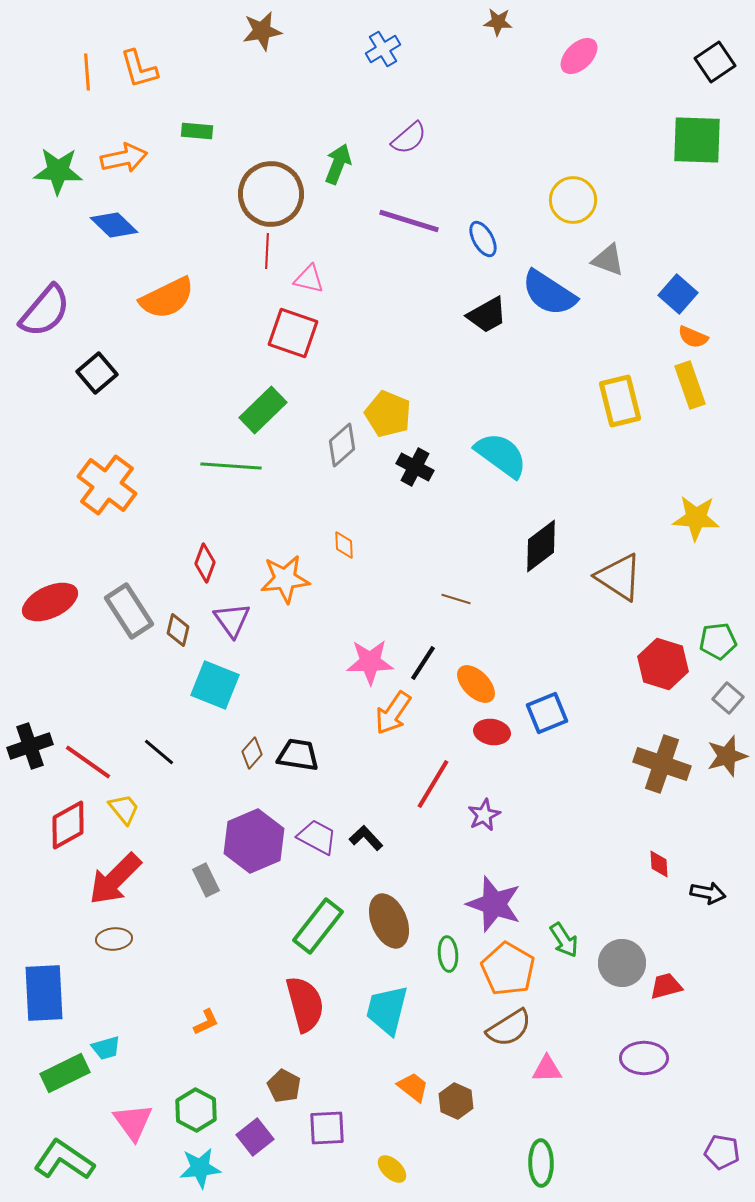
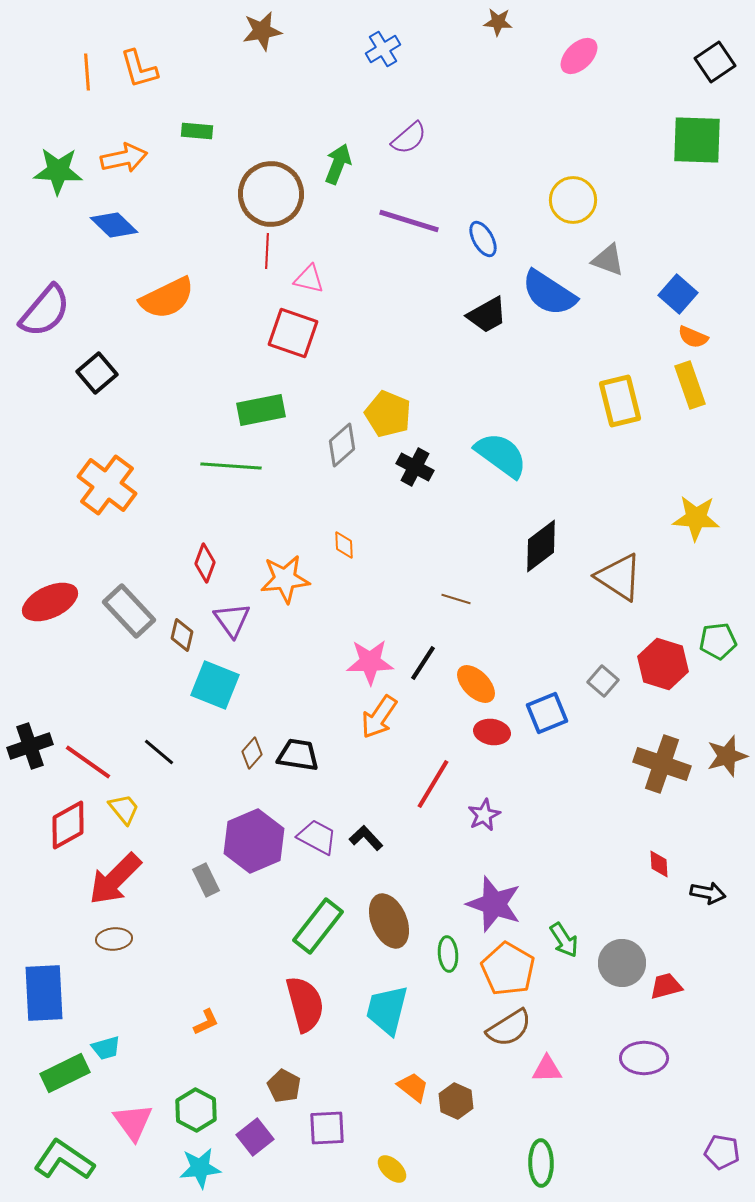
green rectangle at (263, 410): moved 2 px left; rotated 33 degrees clockwise
gray rectangle at (129, 611): rotated 10 degrees counterclockwise
brown diamond at (178, 630): moved 4 px right, 5 px down
gray square at (728, 698): moved 125 px left, 17 px up
orange arrow at (393, 713): moved 14 px left, 4 px down
